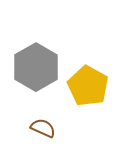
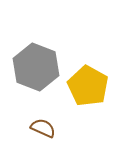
gray hexagon: rotated 9 degrees counterclockwise
